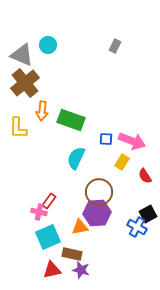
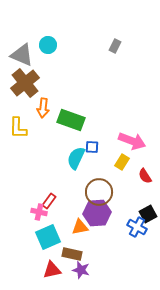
orange arrow: moved 1 px right, 3 px up
blue square: moved 14 px left, 8 px down
